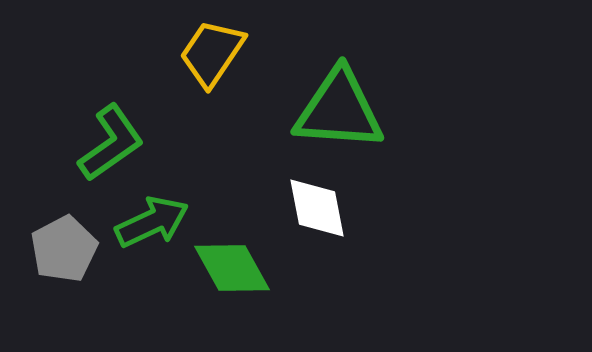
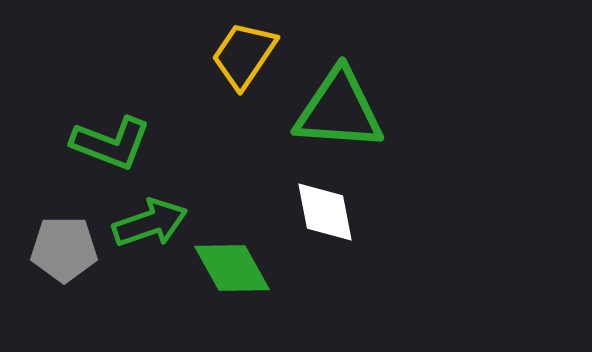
yellow trapezoid: moved 32 px right, 2 px down
green L-shape: rotated 56 degrees clockwise
white diamond: moved 8 px right, 4 px down
green arrow: moved 2 px left, 1 px down; rotated 6 degrees clockwise
gray pentagon: rotated 28 degrees clockwise
